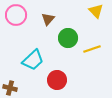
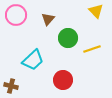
red circle: moved 6 px right
brown cross: moved 1 px right, 2 px up
